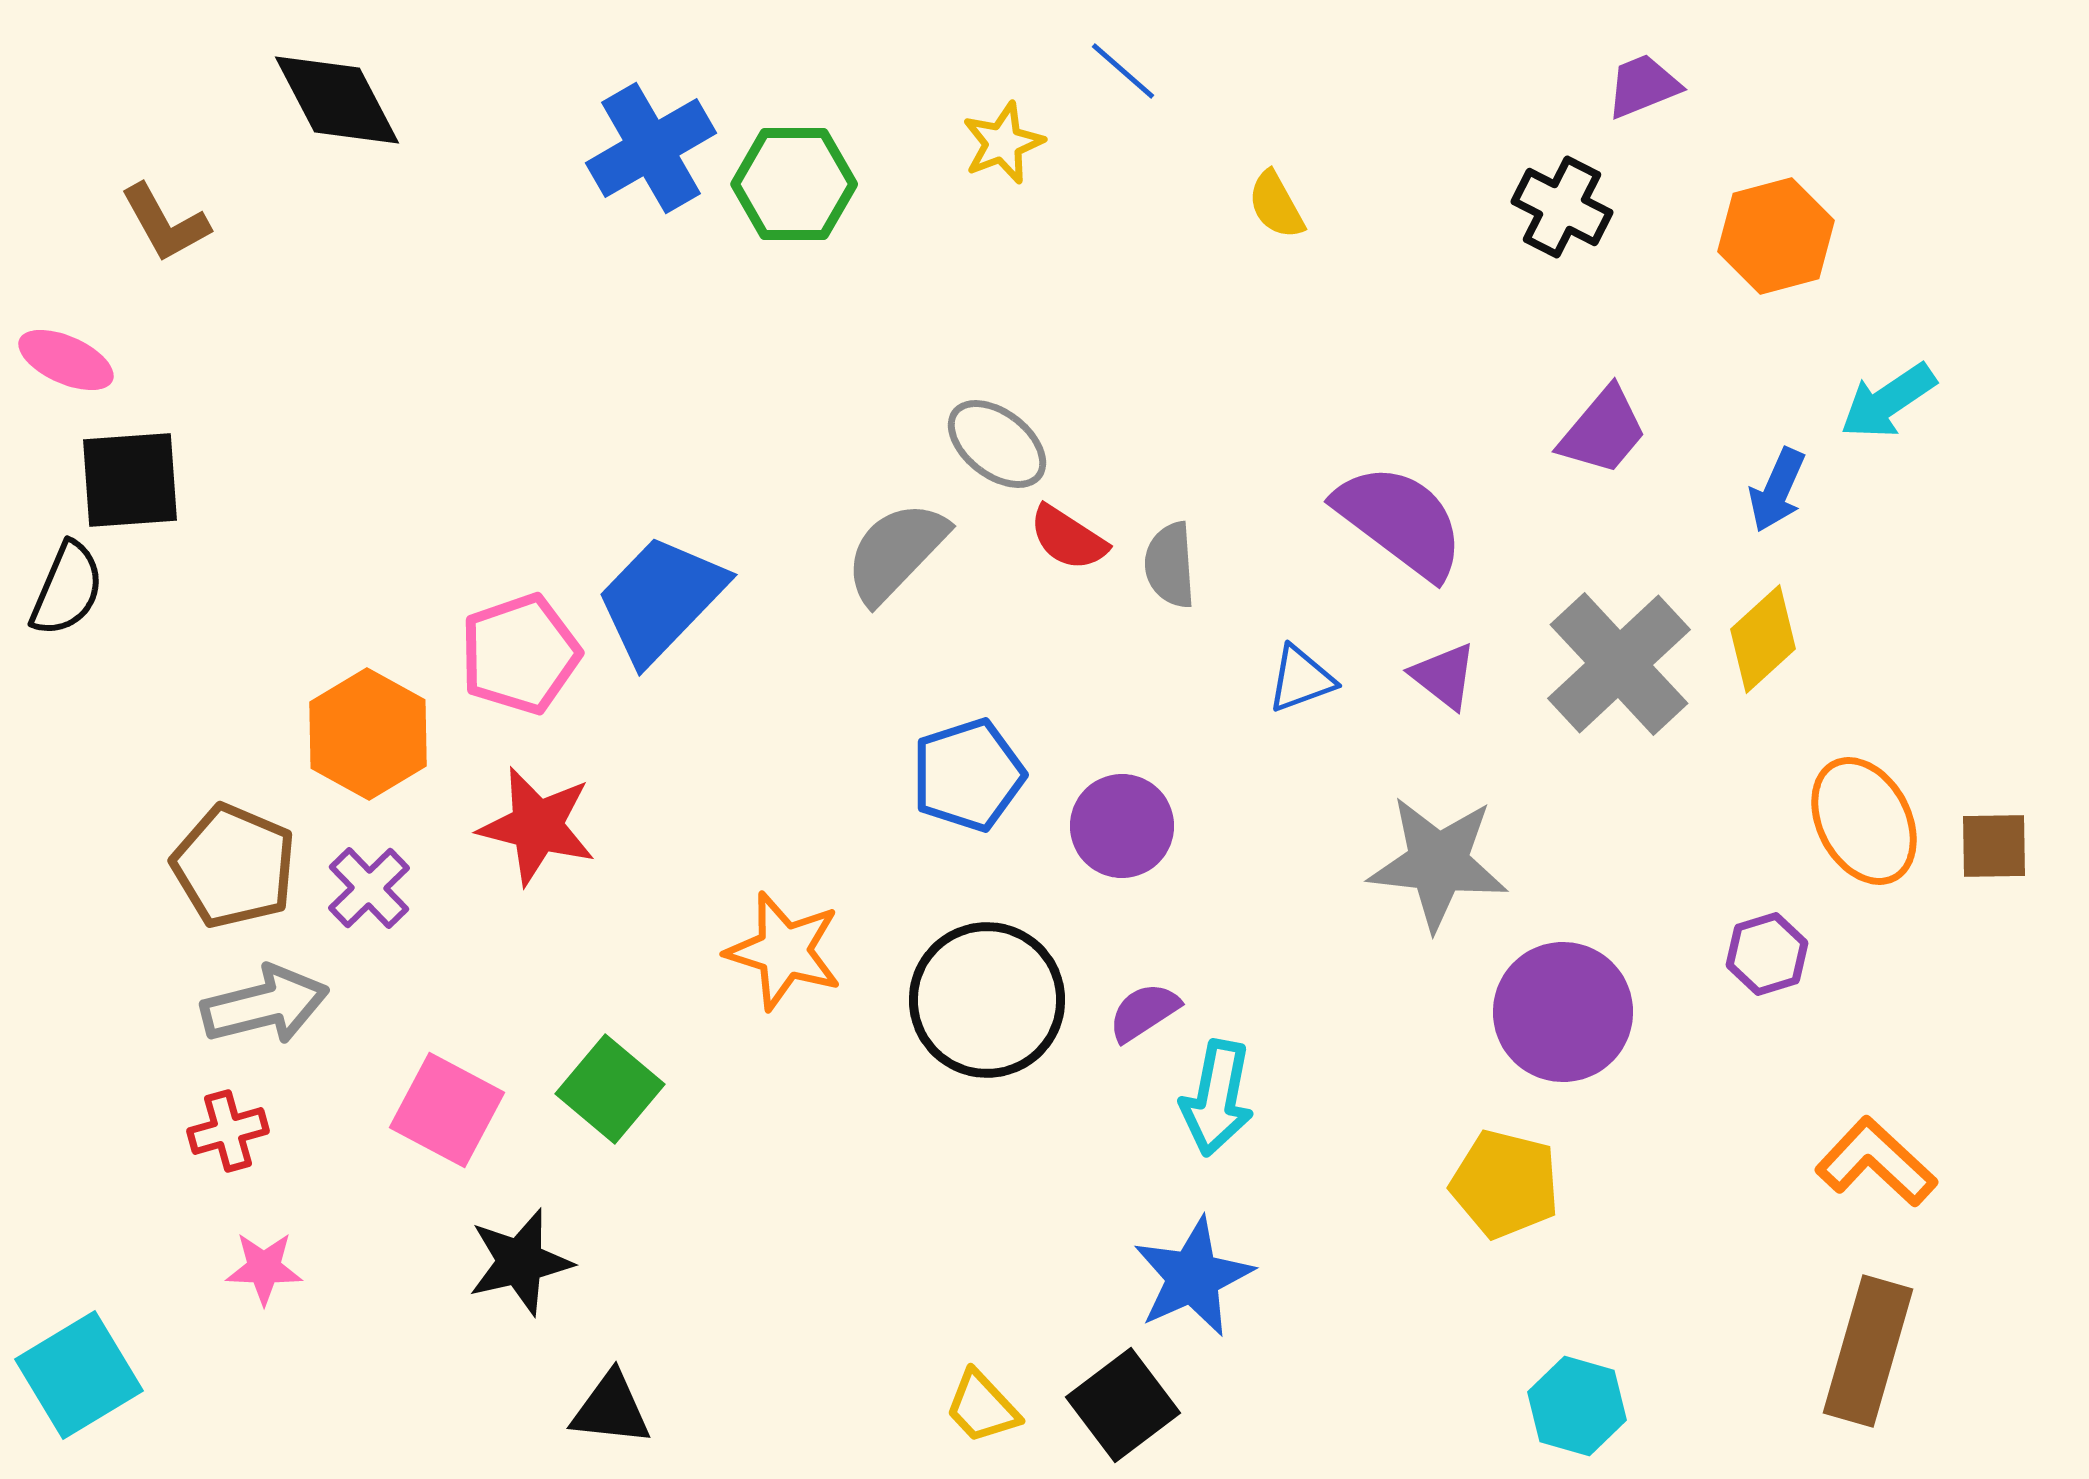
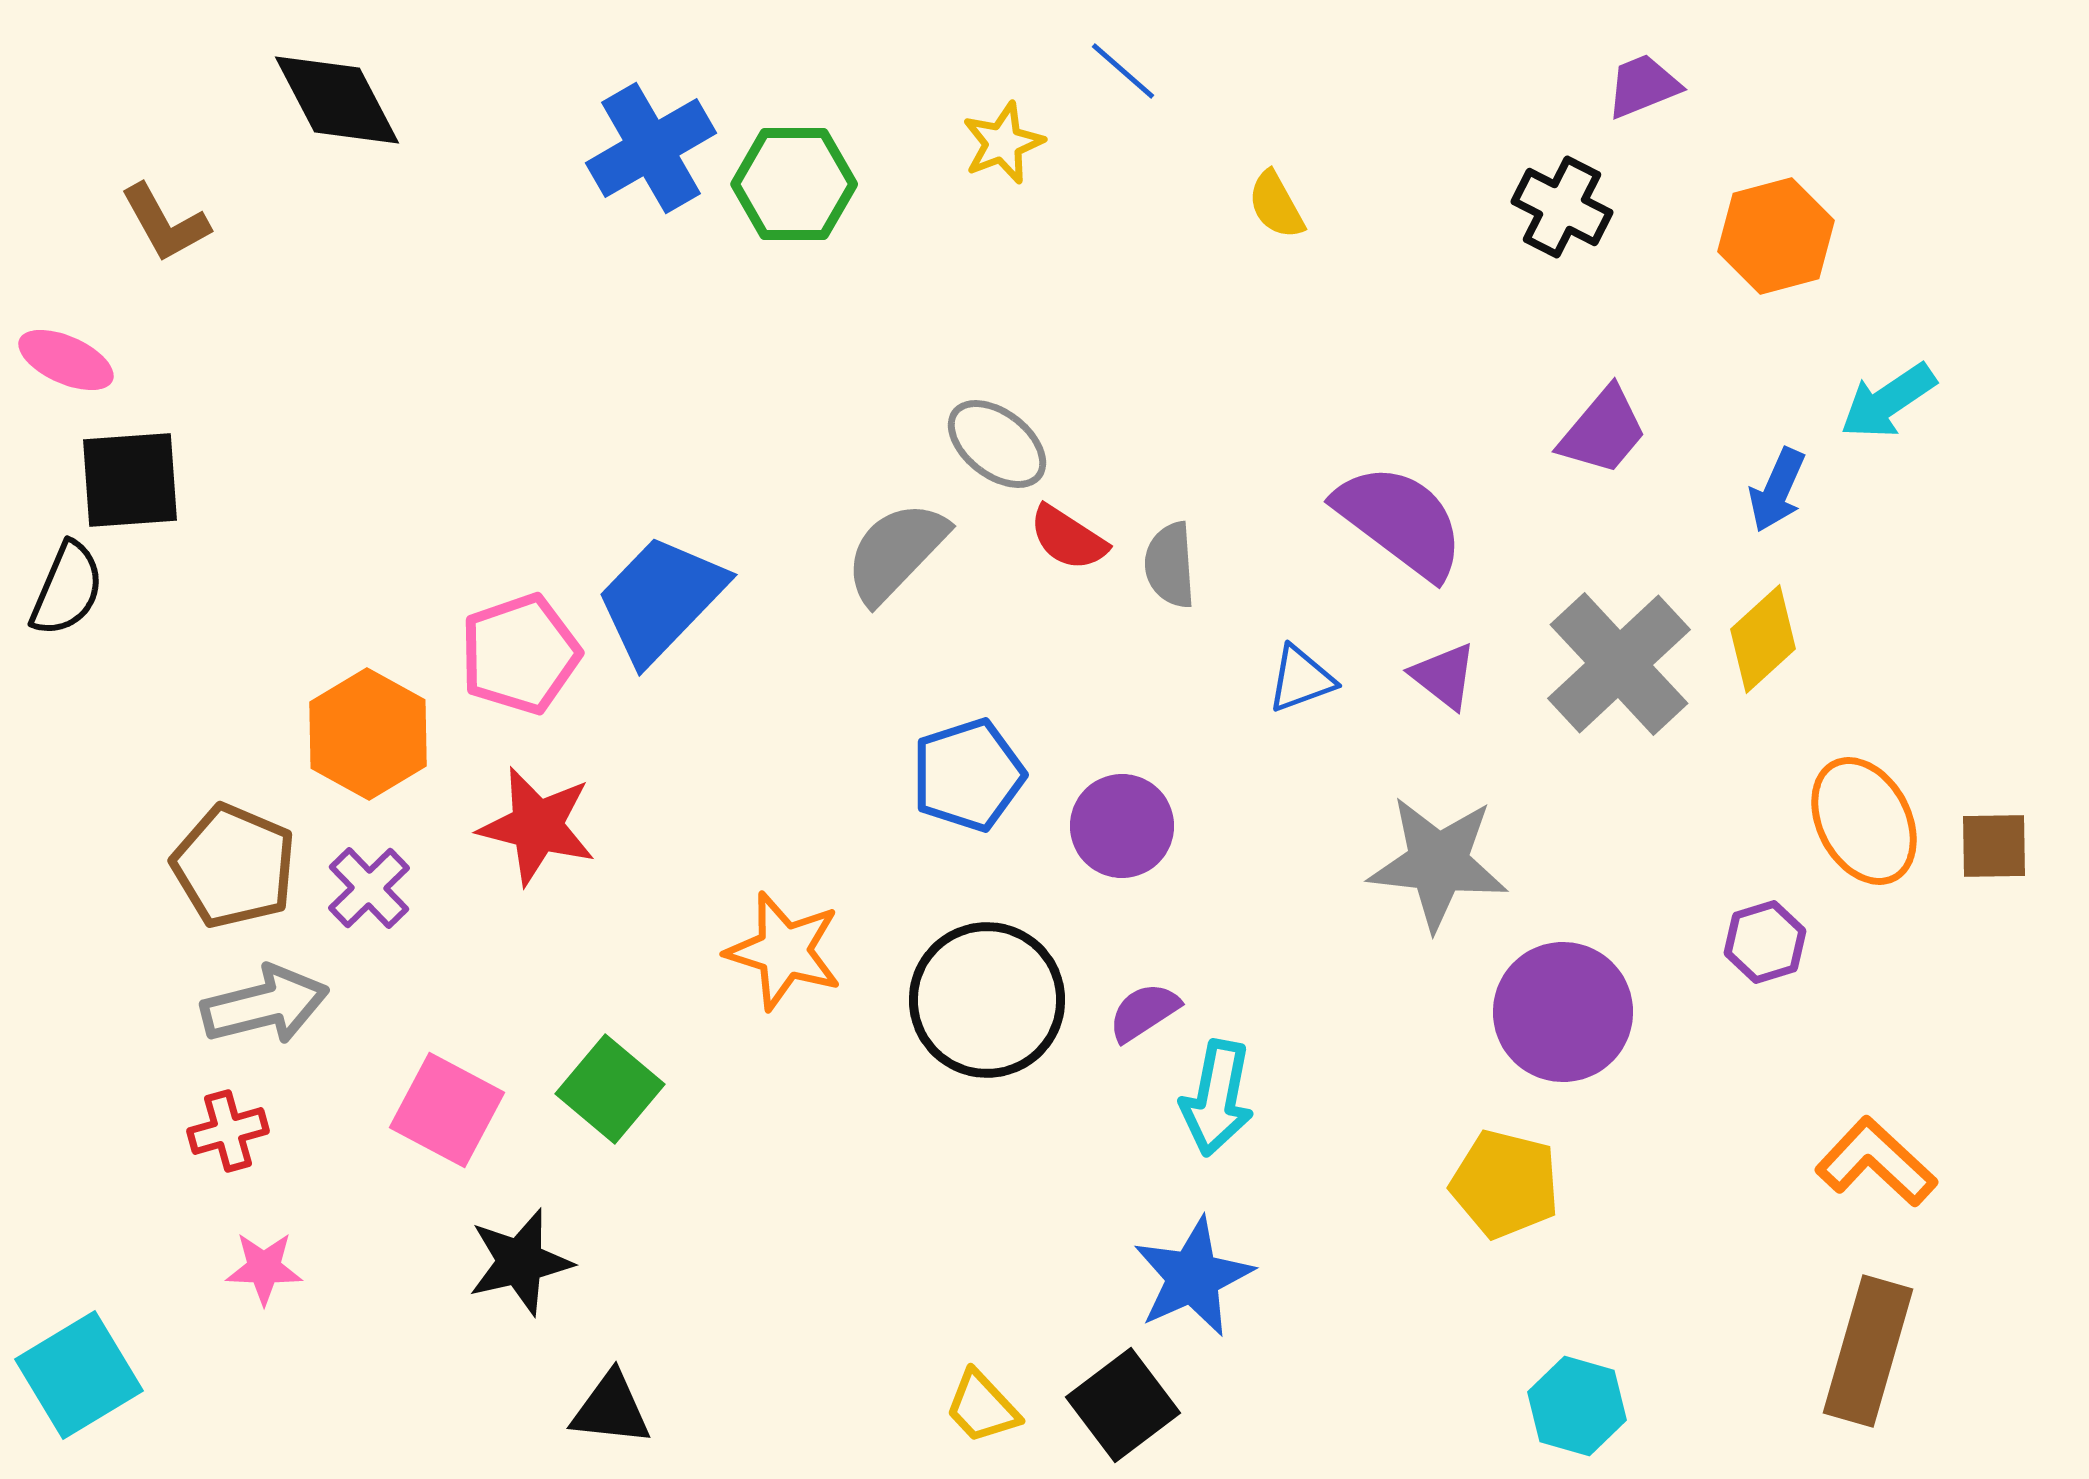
purple hexagon at (1767, 954): moved 2 px left, 12 px up
